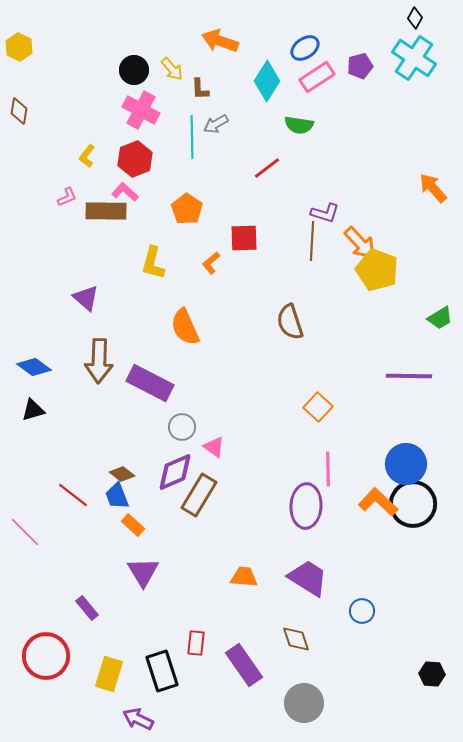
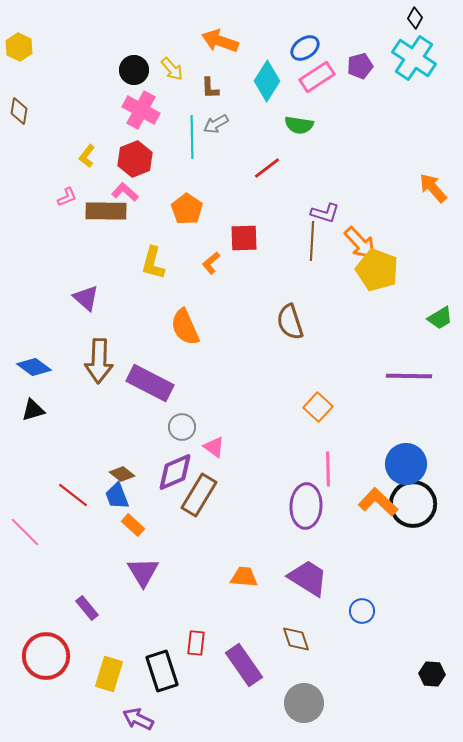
brown L-shape at (200, 89): moved 10 px right, 1 px up
